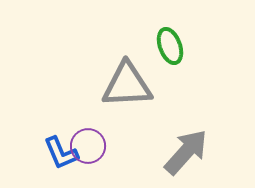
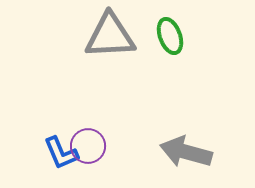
green ellipse: moved 10 px up
gray triangle: moved 17 px left, 49 px up
gray arrow: rotated 117 degrees counterclockwise
